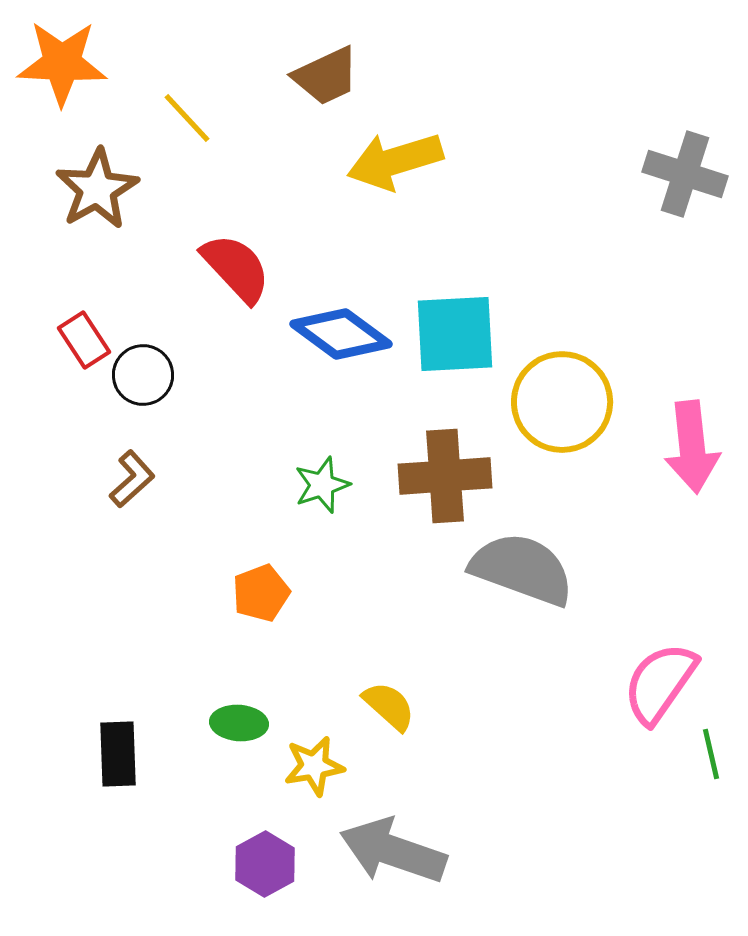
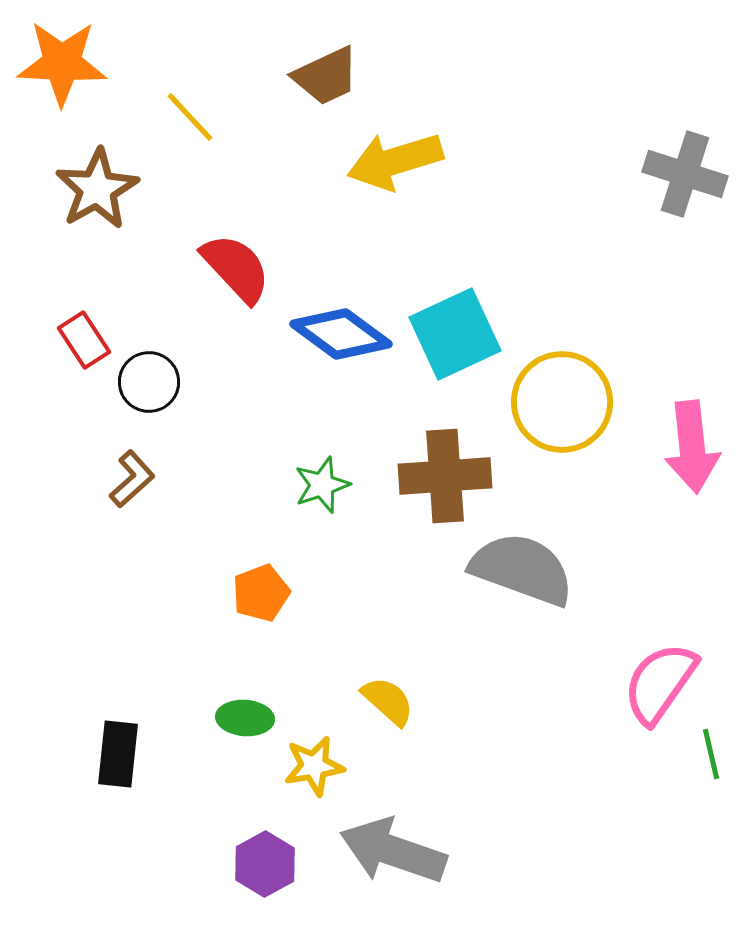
yellow line: moved 3 px right, 1 px up
cyan square: rotated 22 degrees counterclockwise
black circle: moved 6 px right, 7 px down
yellow semicircle: moved 1 px left, 5 px up
green ellipse: moved 6 px right, 5 px up
black rectangle: rotated 8 degrees clockwise
